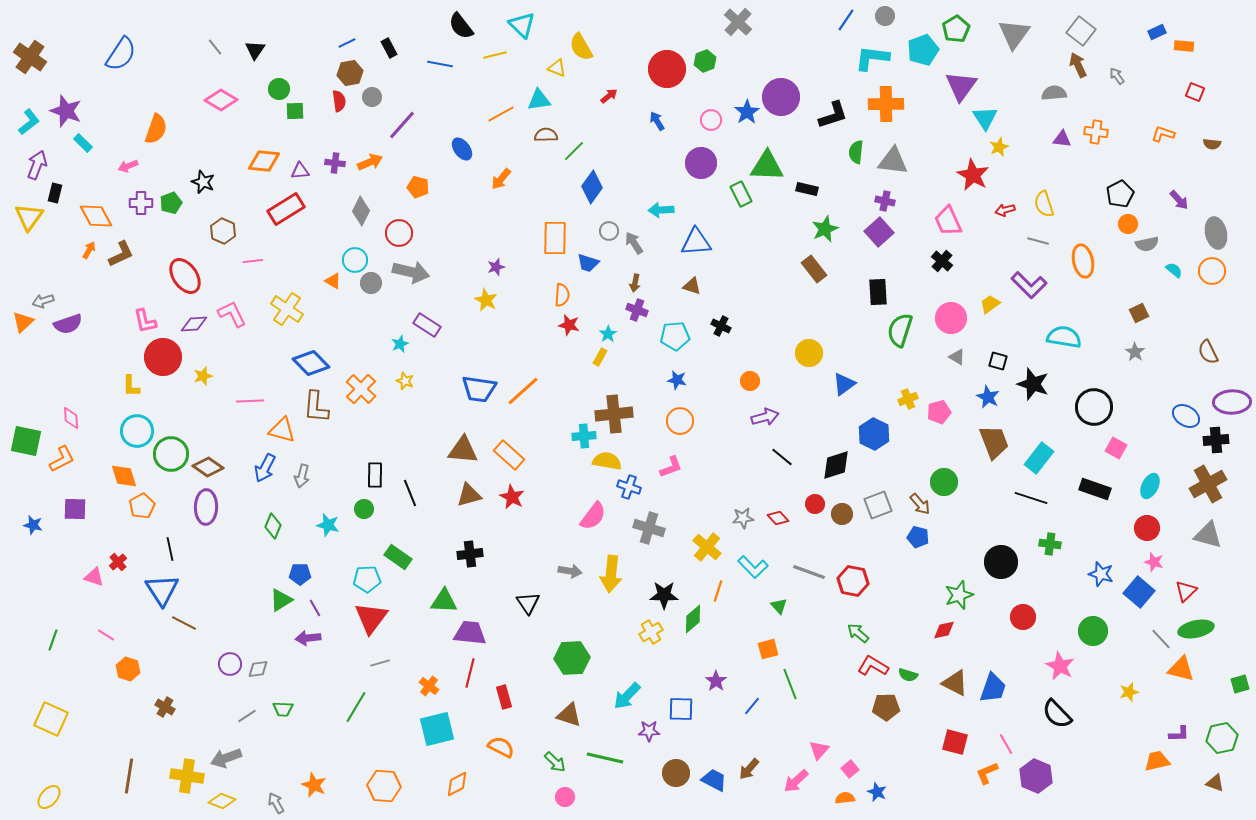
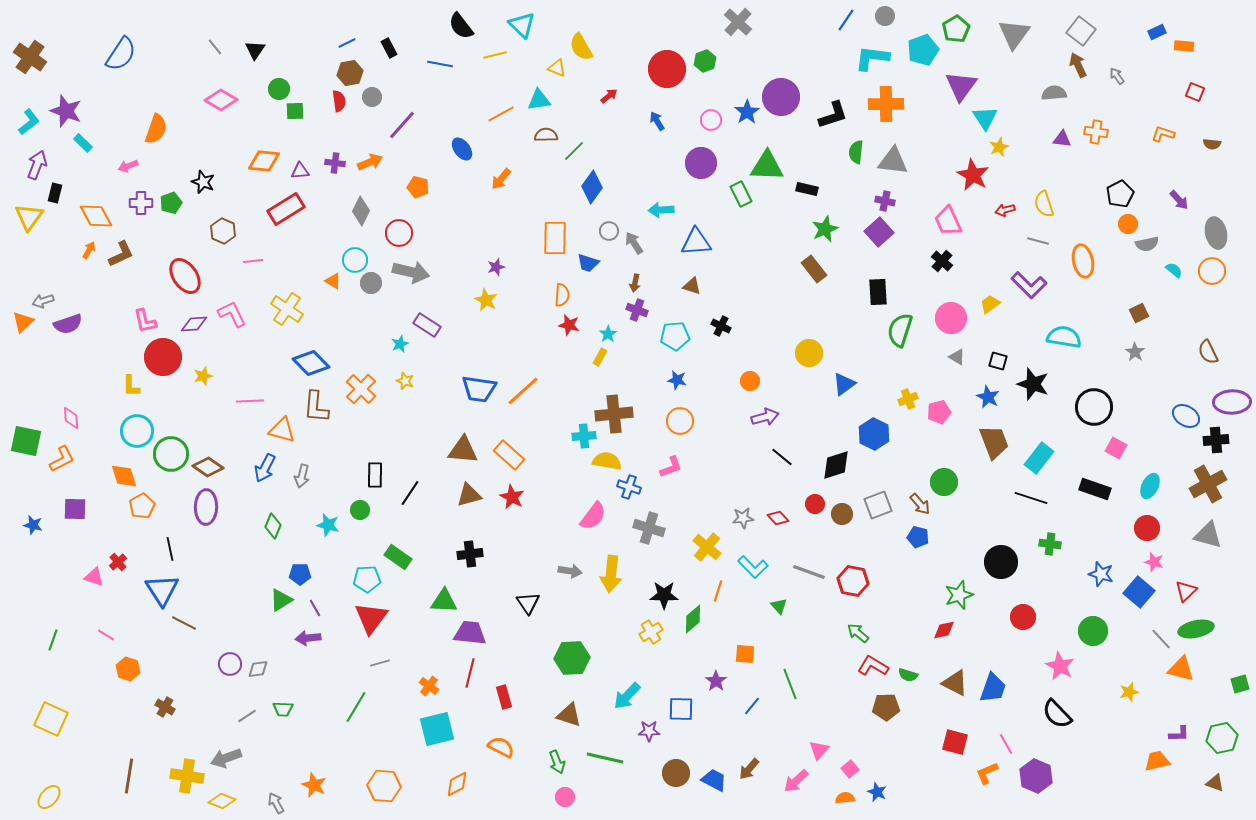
black line at (410, 493): rotated 56 degrees clockwise
green circle at (364, 509): moved 4 px left, 1 px down
orange square at (768, 649): moved 23 px left, 5 px down; rotated 20 degrees clockwise
green arrow at (555, 762): moved 2 px right; rotated 25 degrees clockwise
